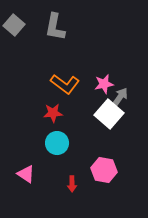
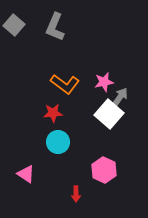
gray L-shape: rotated 12 degrees clockwise
pink star: moved 2 px up
cyan circle: moved 1 px right, 1 px up
pink hexagon: rotated 15 degrees clockwise
red arrow: moved 4 px right, 10 px down
